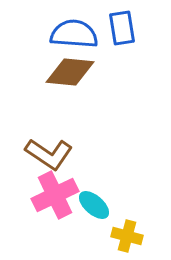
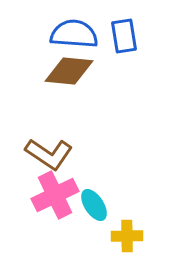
blue rectangle: moved 2 px right, 8 px down
brown diamond: moved 1 px left, 1 px up
cyan ellipse: rotated 16 degrees clockwise
yellow cross: rotated 16 degrees counterclockwise
